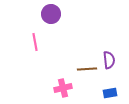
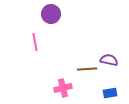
purple semicircle: rotated 72 degrees counterclockwise
